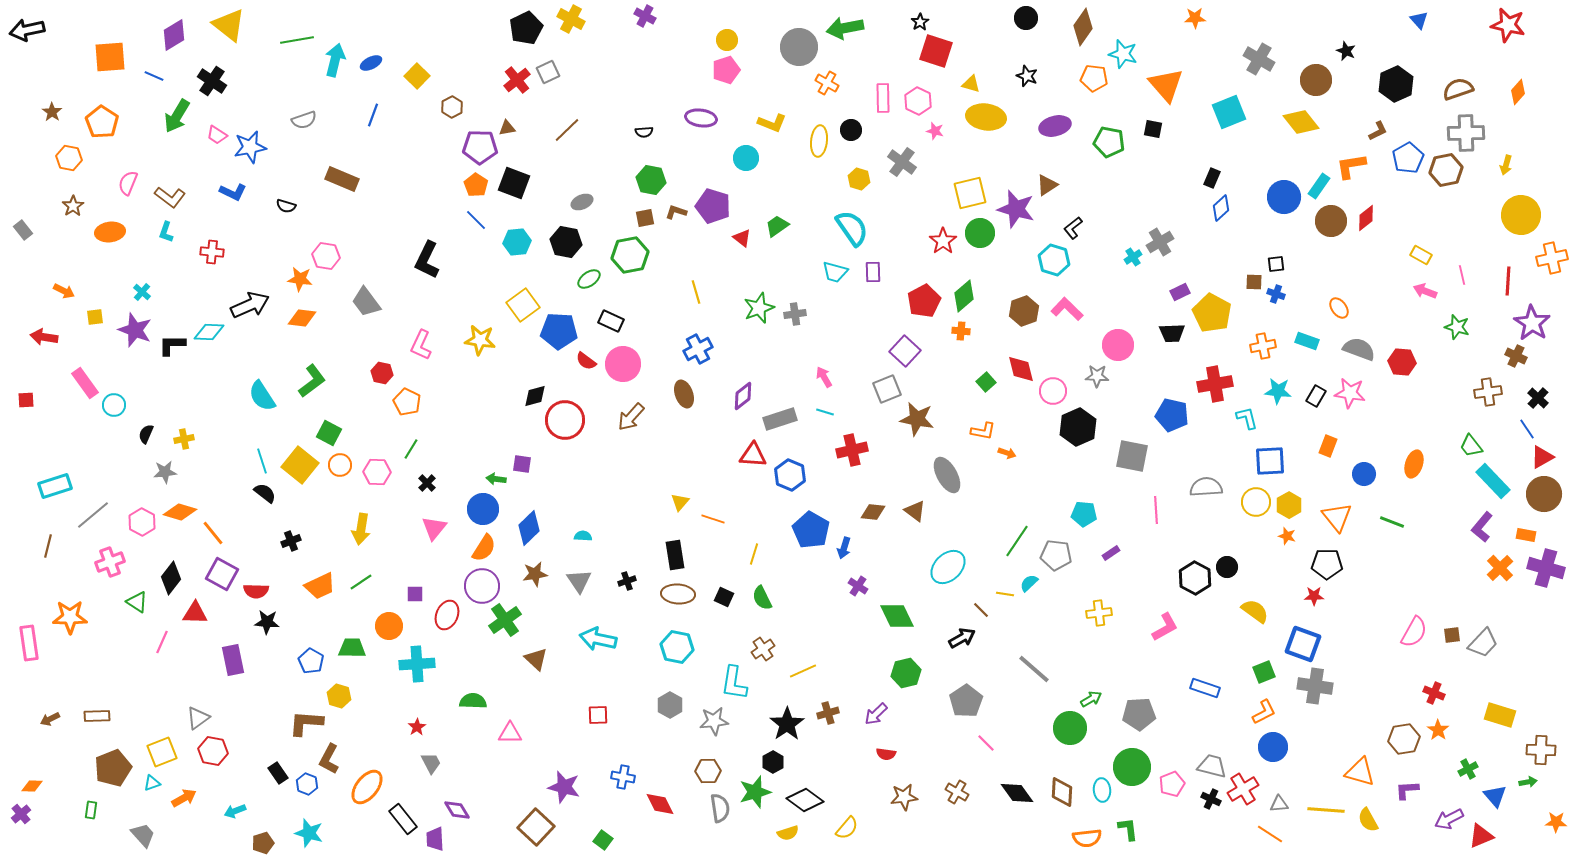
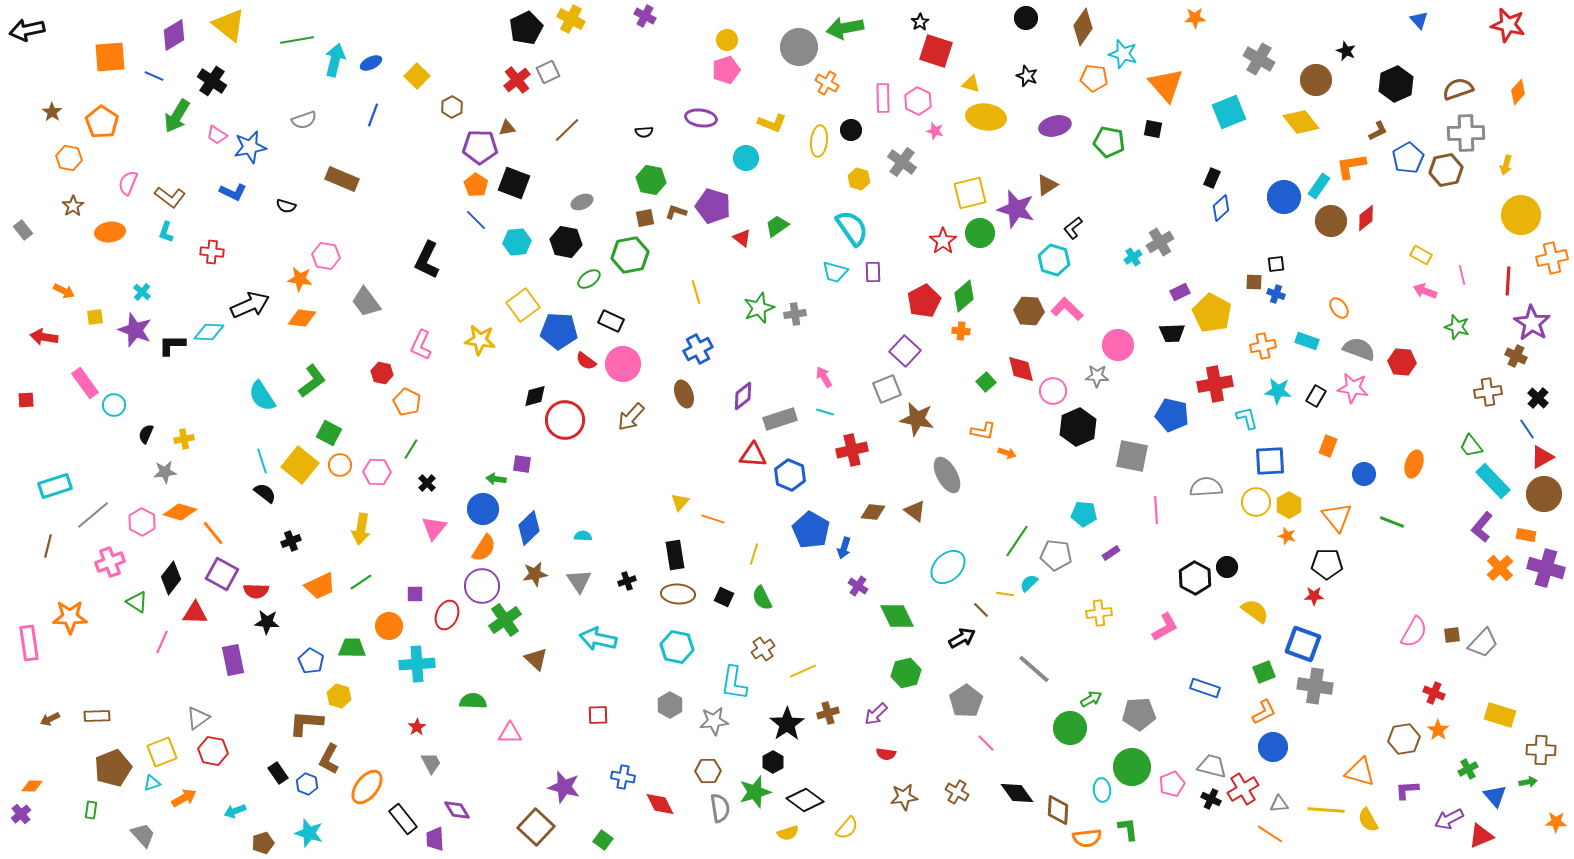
brown hexagon at (1024, 311): moved 5 px right; rotated 24 degrees clockwise
pink star at (1350, 393): moved 3 px right, 5 px up
brown diamond at (1062, 792): moved 4 px left, 18 px down
